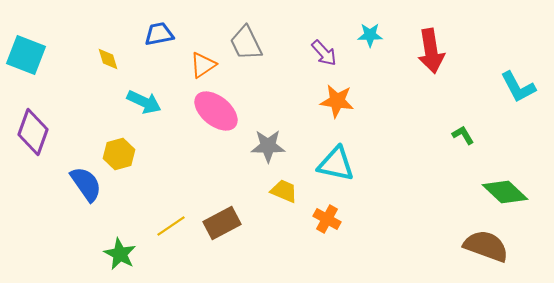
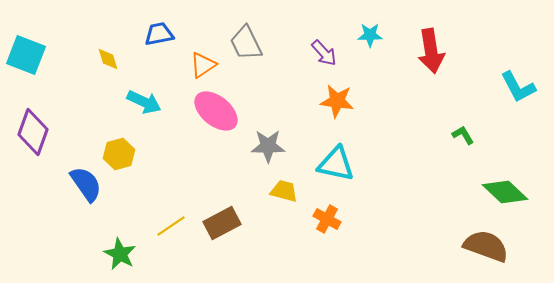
yellow trapezoid: rotated 8 degrees counterclockwise
